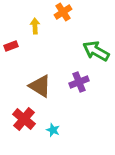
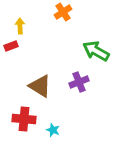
yellow arrow: moved 15 px left
red cross: rotated 35 degrees counterclockwise
